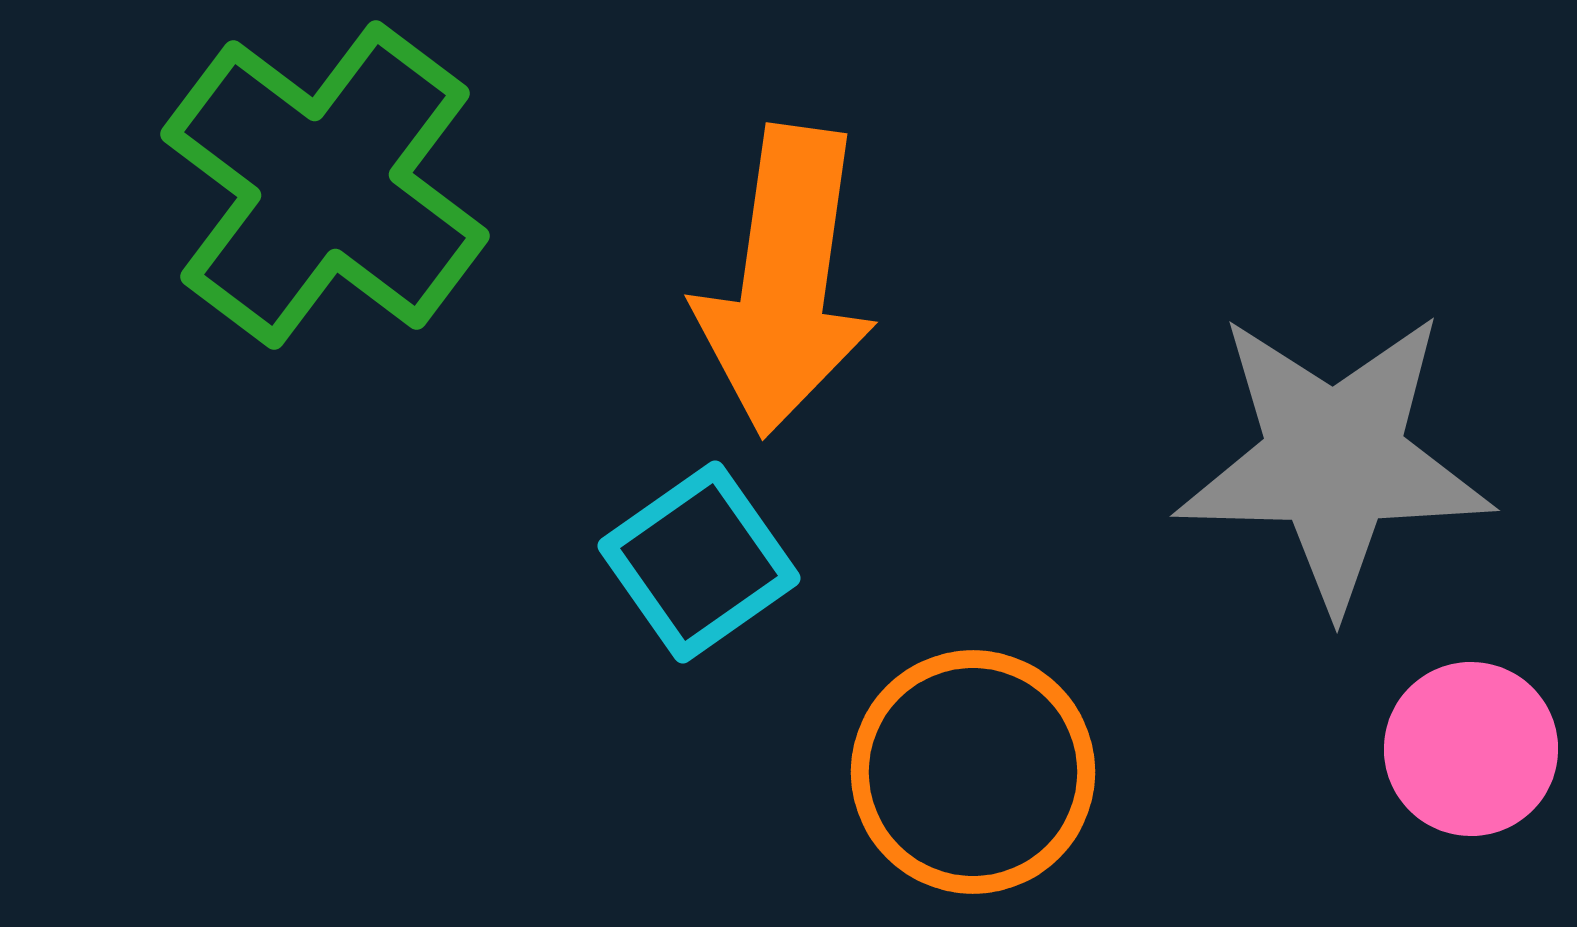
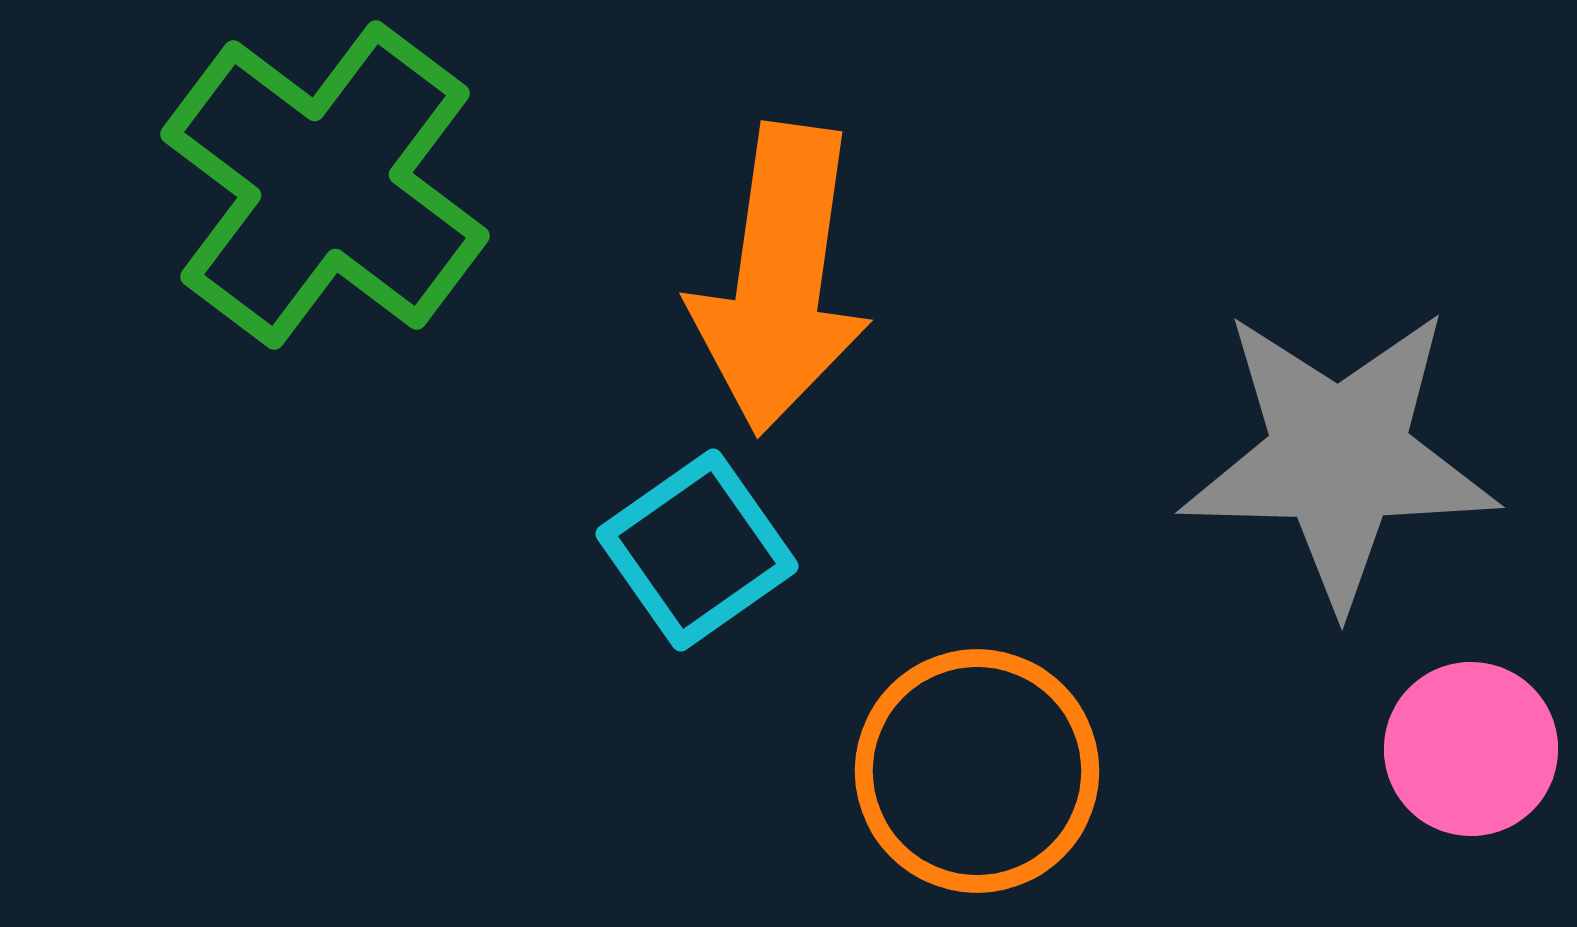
orange arrow: moved 5 px left, 2 px up
gray star: moved 5 px right, 3 px up
cyan square: moved 2 px left, 12 px up
orange circle: moved 4 px right, 1 px up
